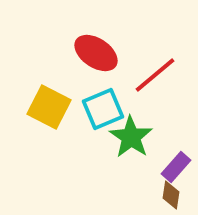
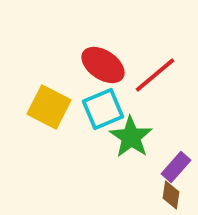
red ellipse: moved 7 px right, 12 px down
